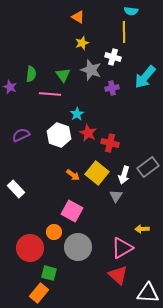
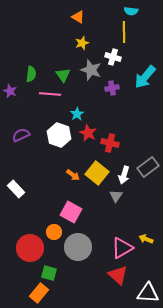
purple star: moved 4 px down
pink square: moved 1 px left, 1 px down
yellow arrow: moved 4 px right, 10 px down; rotated 24 degrees clockwise
